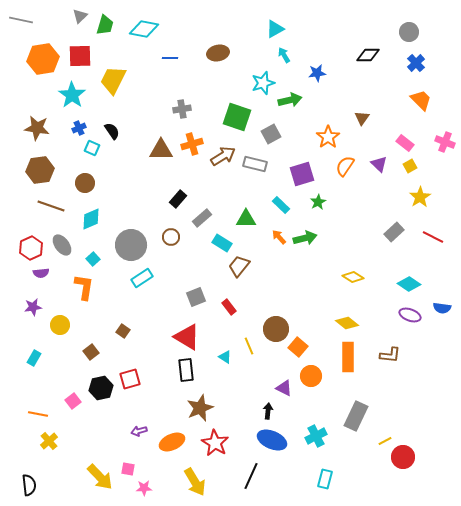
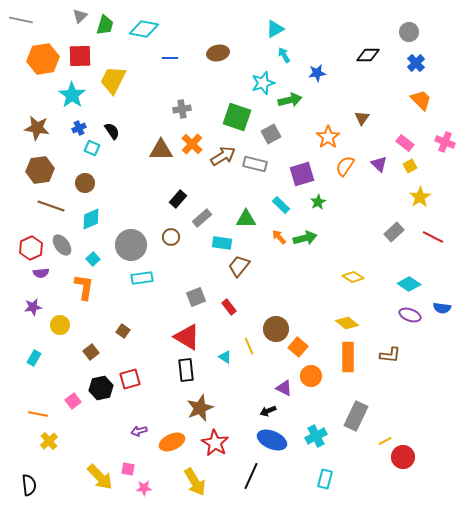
orange cross at (192, 144): rotated 30 degrees counterclockwise
cyan rectangle at (222, 243): rotated 24 degrees counterclockwise
cyan rectangle at (142, 278): rotated 25 degrees clockwise
black arrow at (268, 411): rotated 119 degrees counterclockwise
